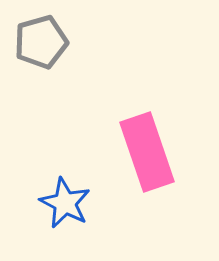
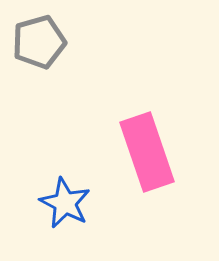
gray pentagon: moved 2 px left
